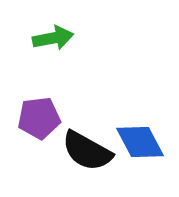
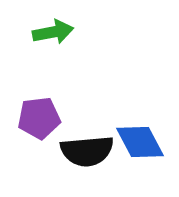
green arrow: moved 6 px up
black semicircle: rotated 34 degrees counterclockwise
